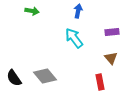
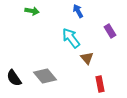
blue arrow: rotated 40 degrees counterclockwise
purple rectangle: moved 2 px left, 1 px up; rotated 64 degrees clockwise
cyan arrow: moved 3 px left
brown triangle: moved 24 px left
red rectangle: moved 2 px down
